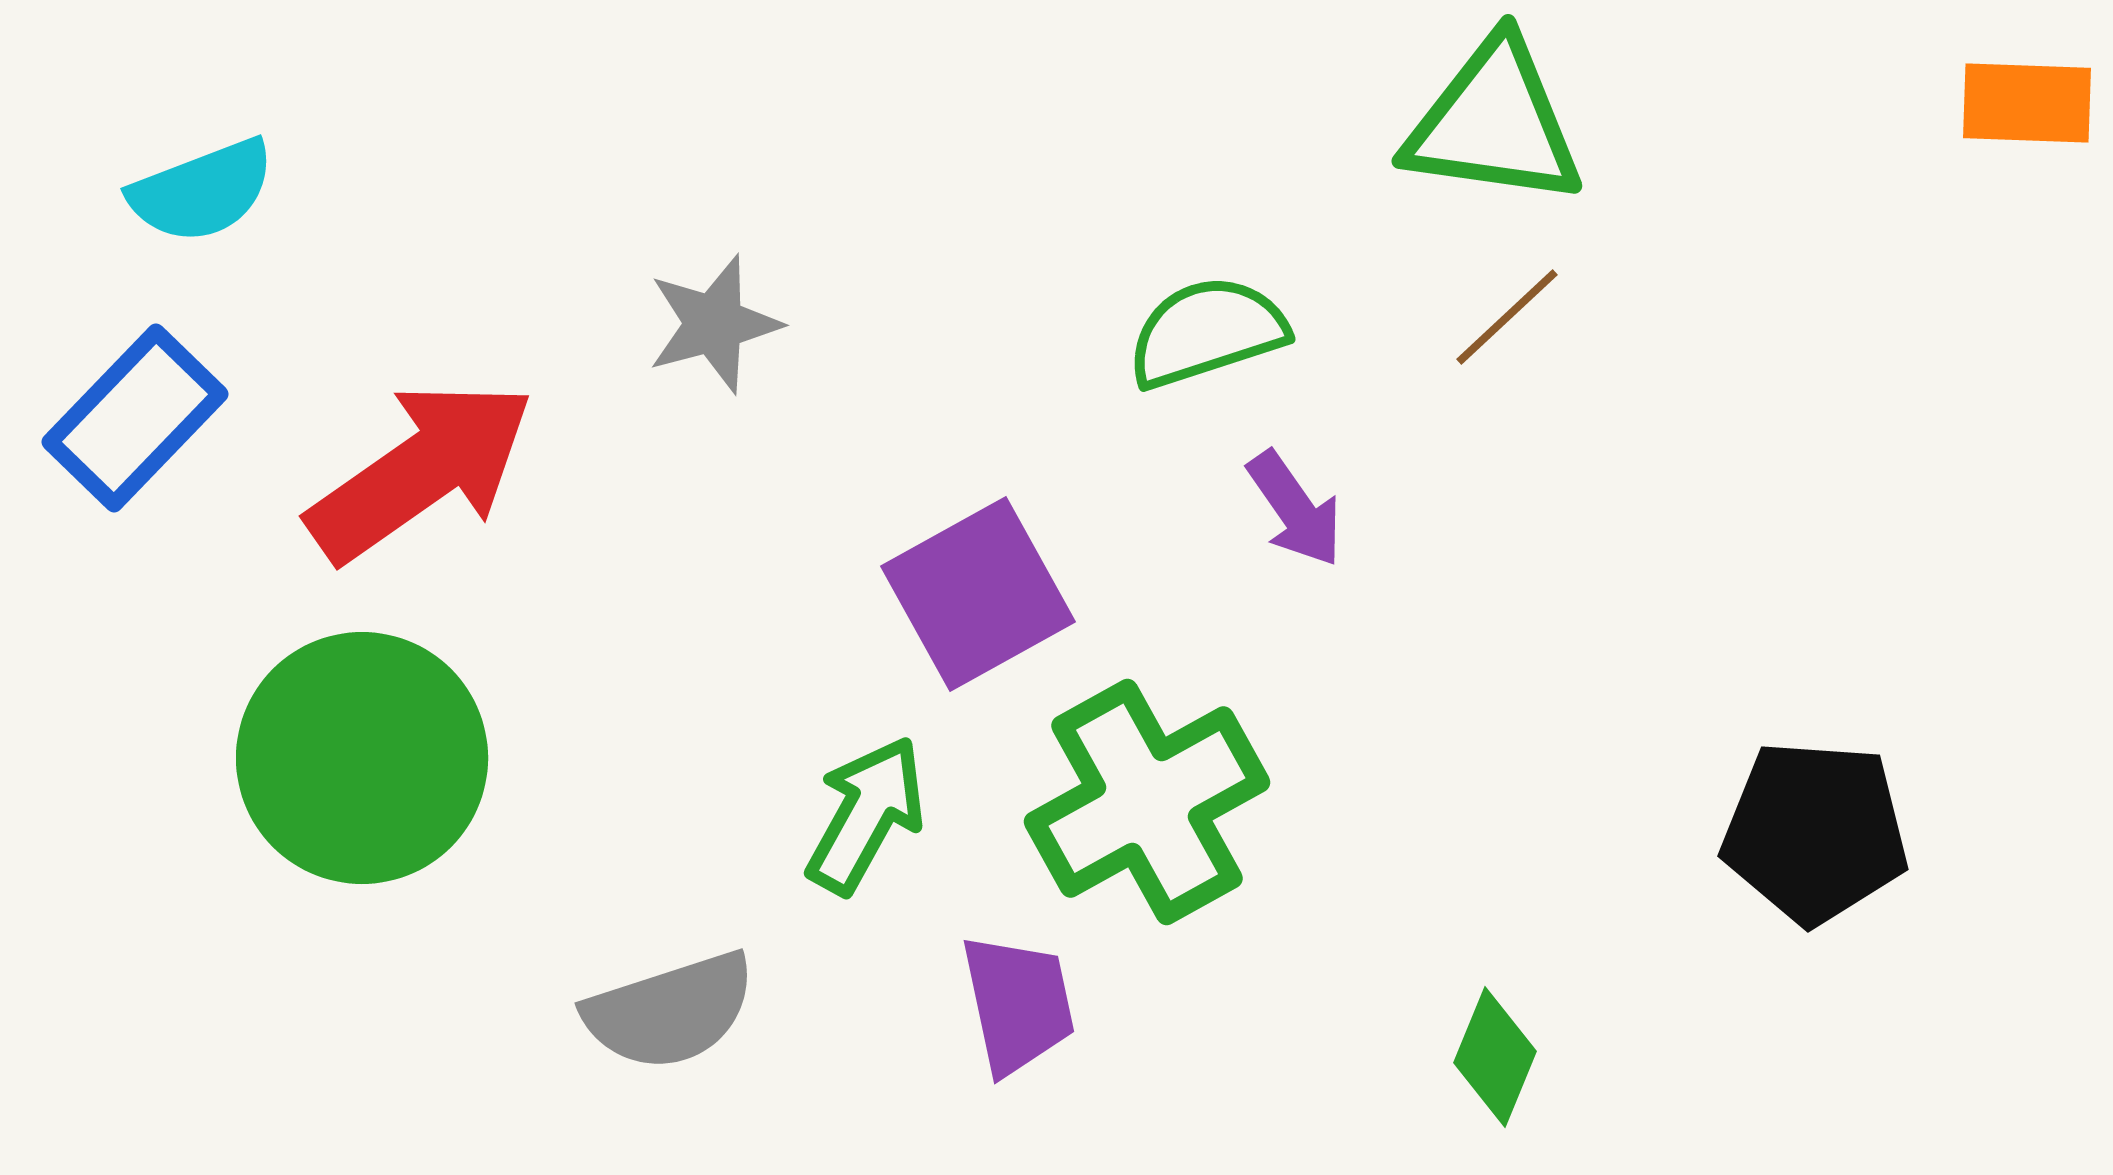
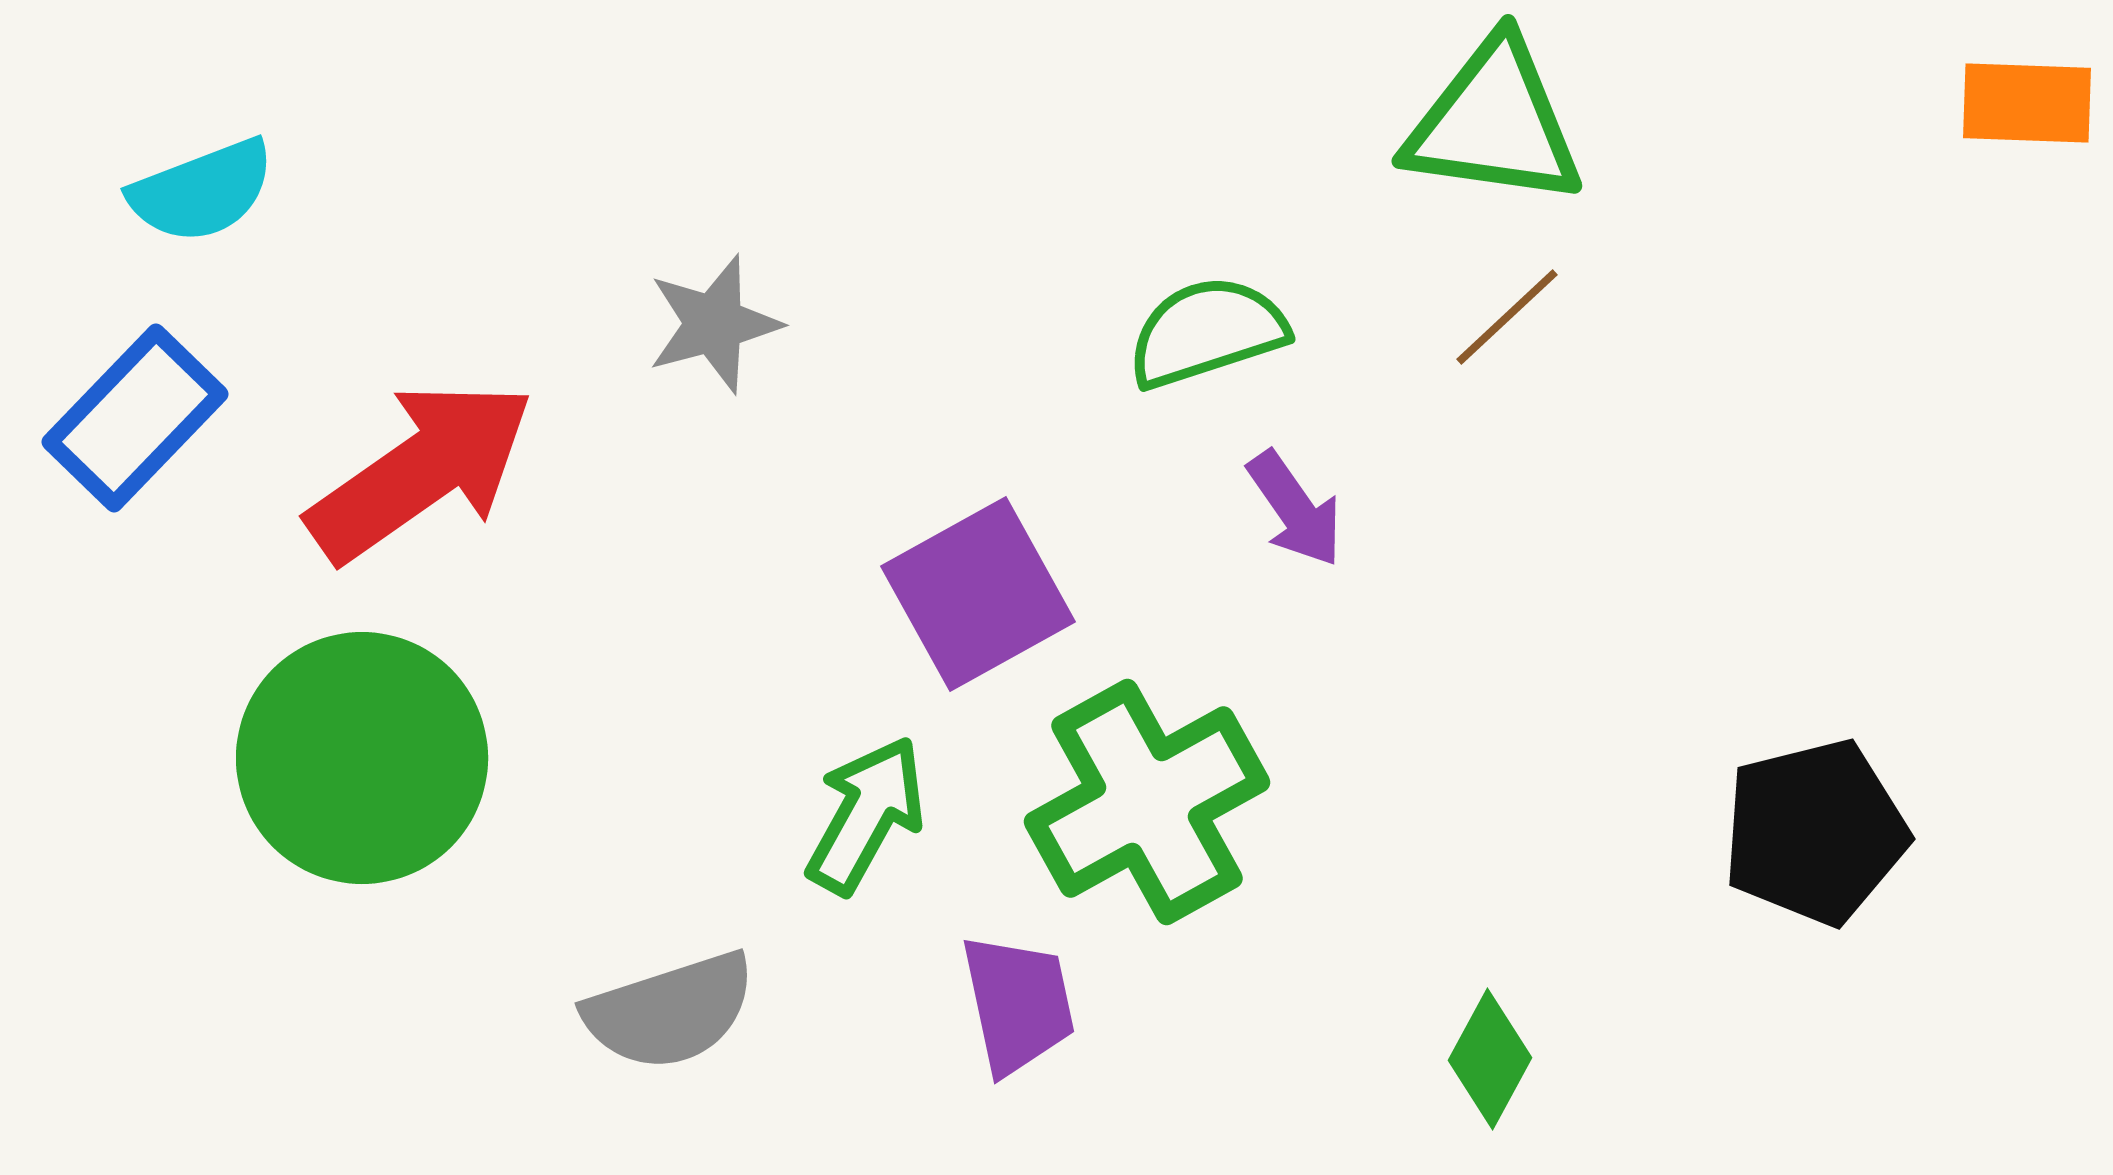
black pentagon: rotated 18 degrees counterclockwise
green diamond: moved 5 px left, 2 px down; rotated 6 degrees clockwise
